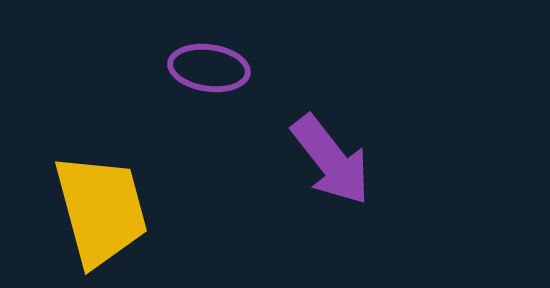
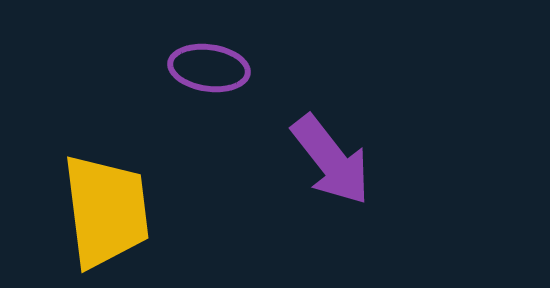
yellow trapezoid: moved 5 px right, 1 px down; rotated 8 degrees clockwise
